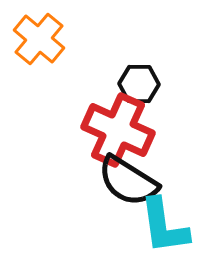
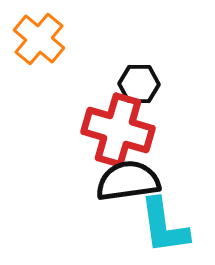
red cross: rotated 8 degrees counterclockwise
black semicircle: rotated 140 degrees clockwise
